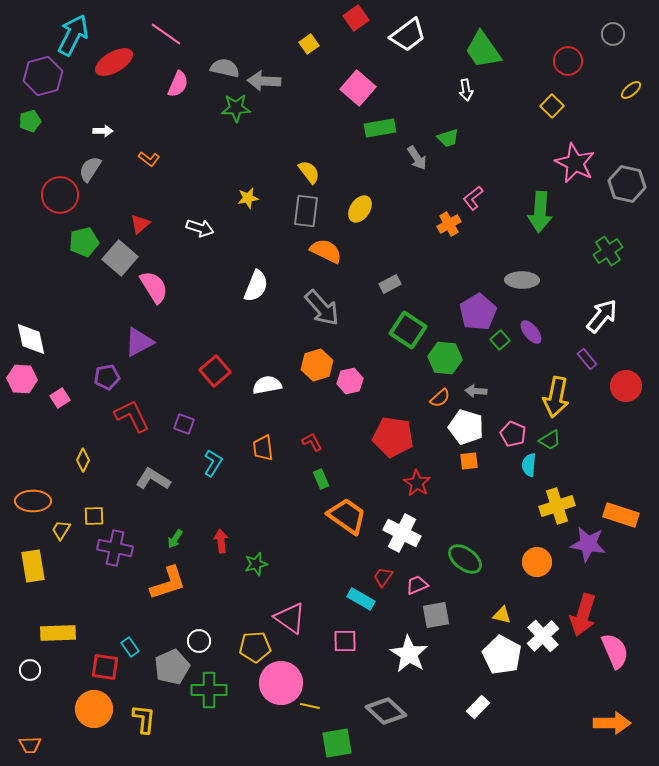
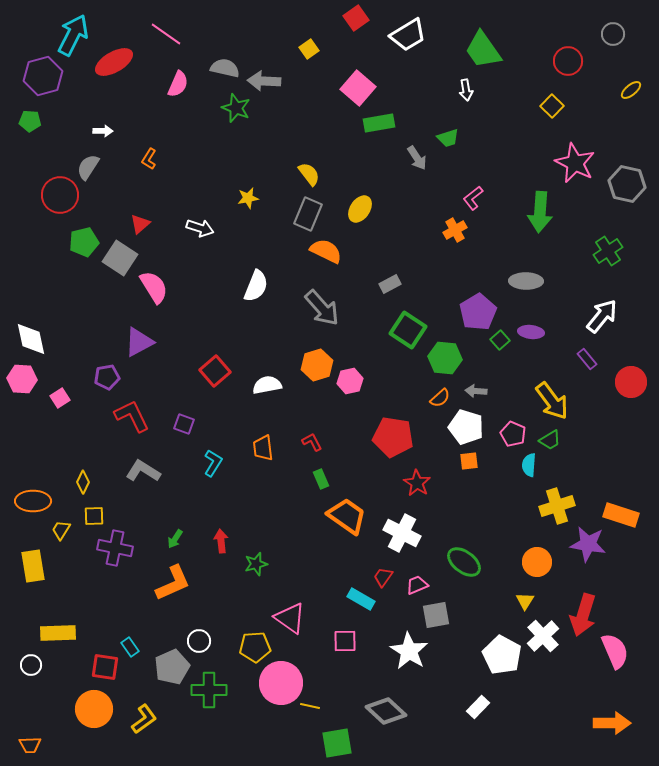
white trapezoid at (408, 35): rotated 6 degrees clockwise
yellow square at (309, 44): moved 5 px down
green star at (236, 108): rotated 24 degrees clockwise
green pentagon at (30, 121): rotated 20 degrees clockwise
green rectangle at (380, 128): moved 1 px left, 5 px up
orange L-shape at (149, 159): rotated 85 degrees clockwise
gray semicircle at (90, 169): moved 2 px left, 2 px up
yellow semicircle at (309, 172): moved 2 px down
gray rectangle at (306, 211): moved 2 px right, 3 px down; rotated 16 degrees clockwise
orange cross at (449, 224): moved 6 px right, 6 px down
gray square at (120, 258): rotated 8 degrees counterclockwise
gray ellipse at (522, 280): moved 4 px right, 1 px down
purple ellipse at (531, 332): rotated 45 degrees counterclockwise
red circle at (626, 386): moved 5 px right, 4 px up
yellow arrow at (556, 397): moved 4 px left, 4 px down; rotated 48 degrees counterclockwise
yellow diamond at (83, 460): moved 22 px down
gray L-shape at (153, 479): moved 10 px left, 8 px up
green ellipse at (465, 559): moved 1 px left, 3 px down
orange L-shape at (168, 583): moved 5 px right; rotated 6 degrees counterclockwise
yellow triangle at (502, 615): moved 23 px right, 14 px up; rotated 48 degrees clockwise
white star at (409, 654): moved 3 px up
white circle at (30, 670): moved 1 px right, 5 px up
yellow L-shape at (144, 719): rotated 48 degrees clockwise
